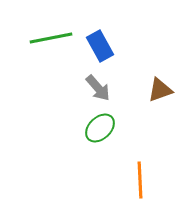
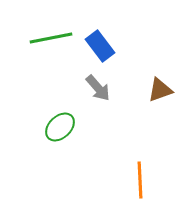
blue rectangle: rotated 8 degrees counterclockwise
green ellipse: moved 40 px left, 1 px up
